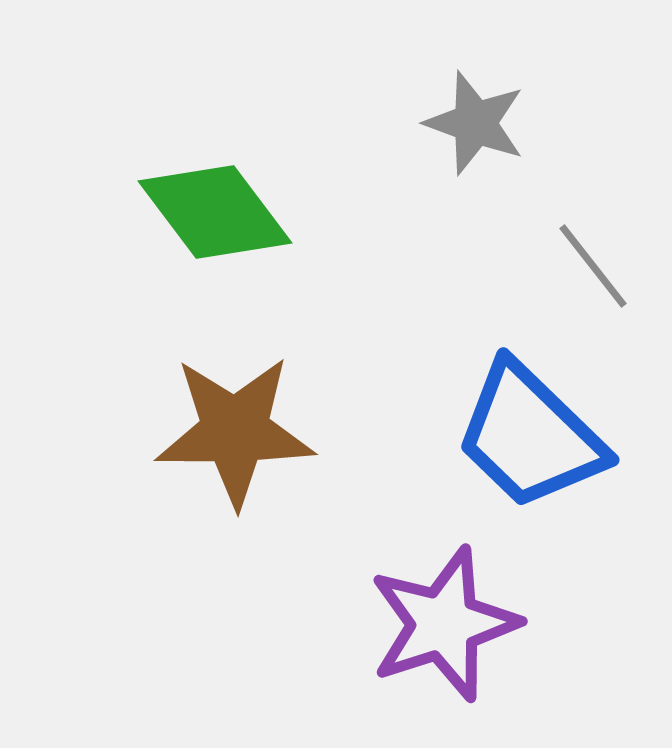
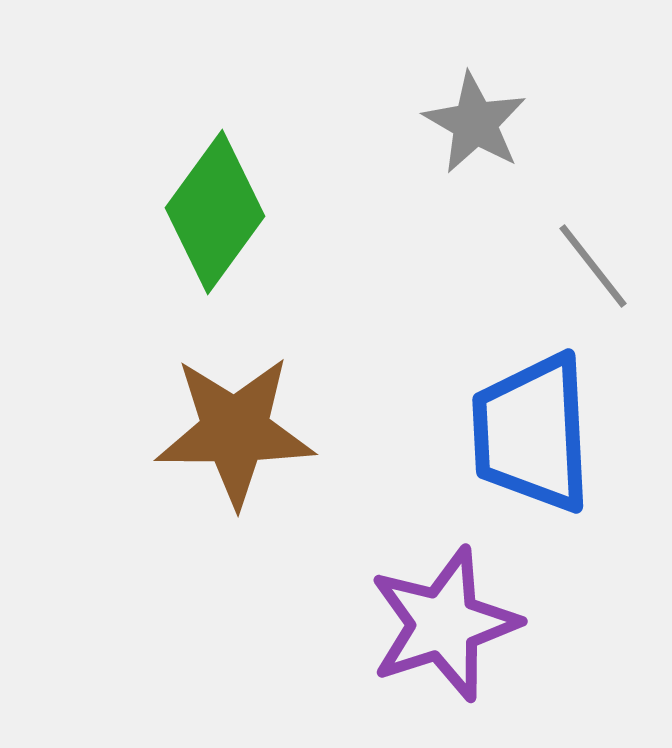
gray star: rotated 10 degrees clockwise
green diamond: rotated 73 degrees clockwise
blue trapezoid: moved 2 px right, 3 px up; rotated 43 degrees clockwise
